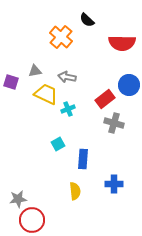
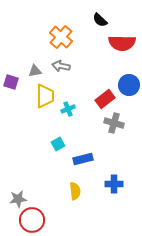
black semicircle: moved 13 px right
gray arrow: moved 6 px left, 11 px up
yellow trapezoid: moved 1 px left, 2 px down; rotated 65 degrees clockwise
blue rectangle: rotated 72 degrees clockwise
